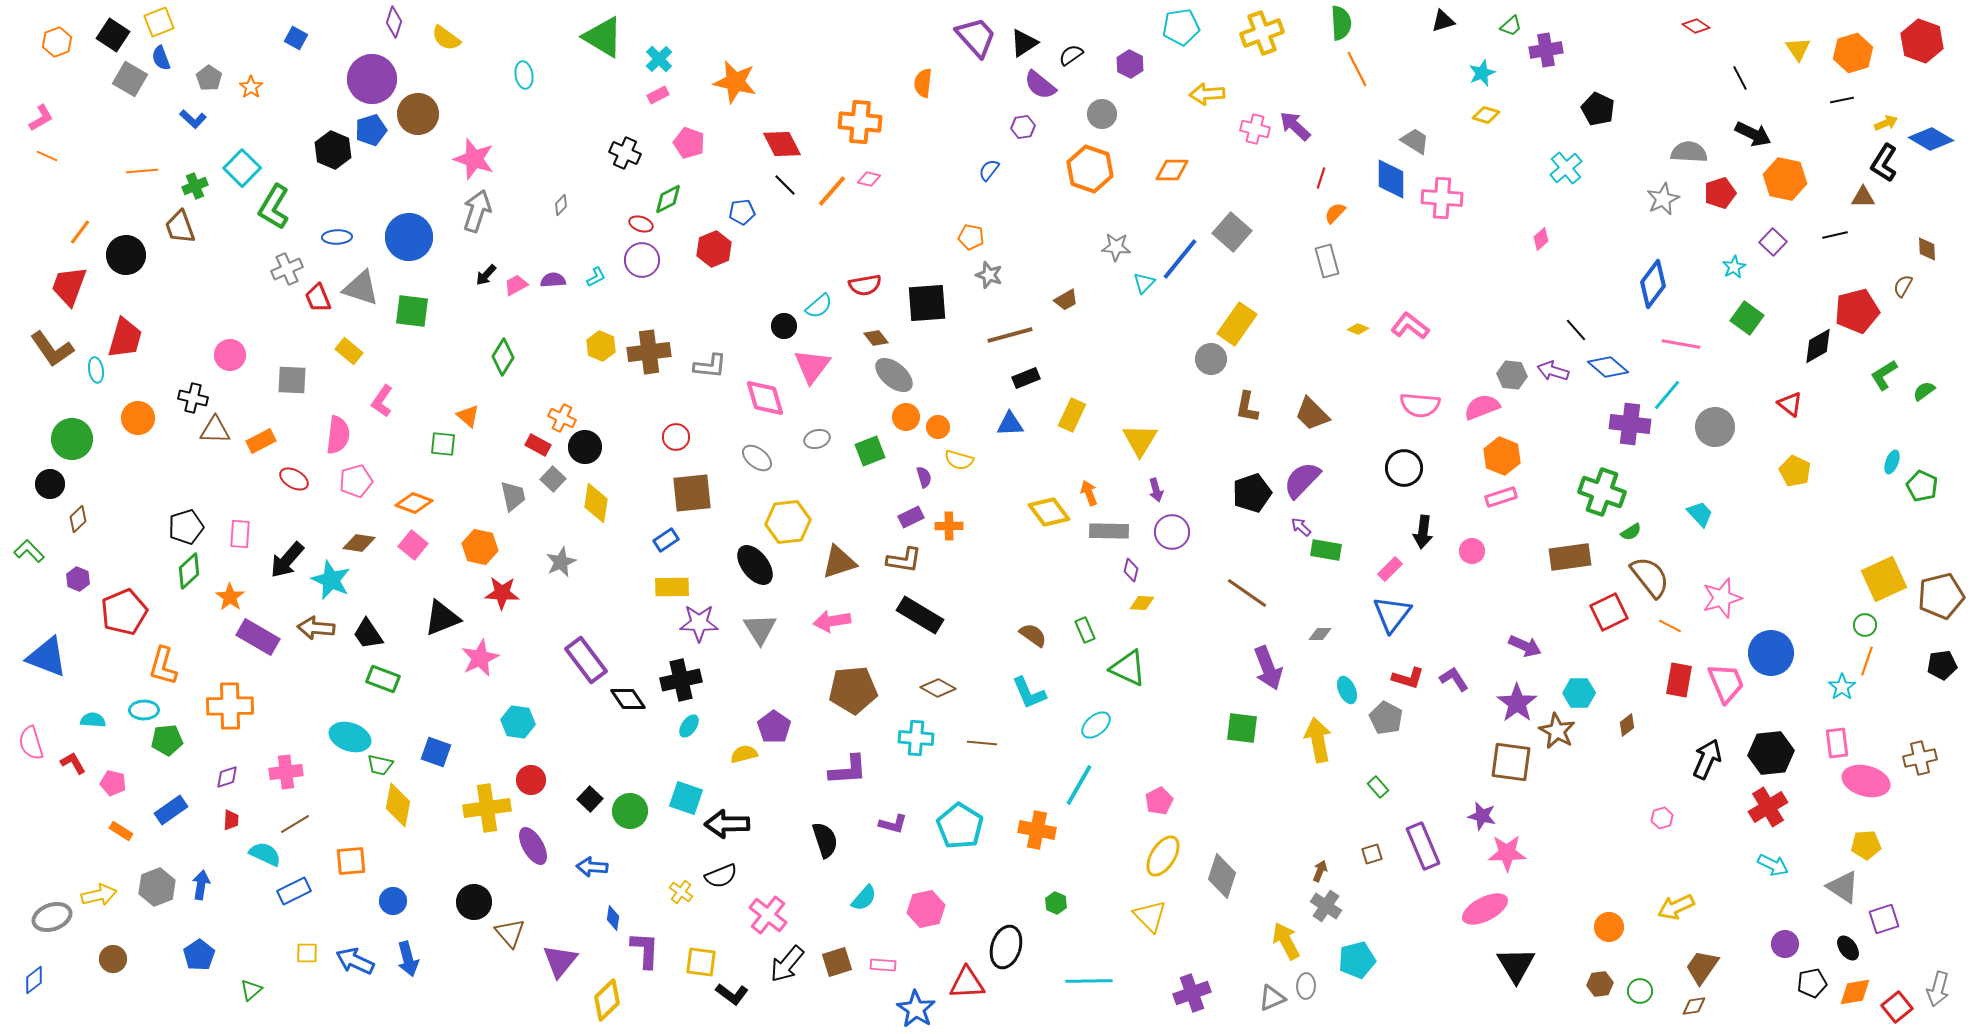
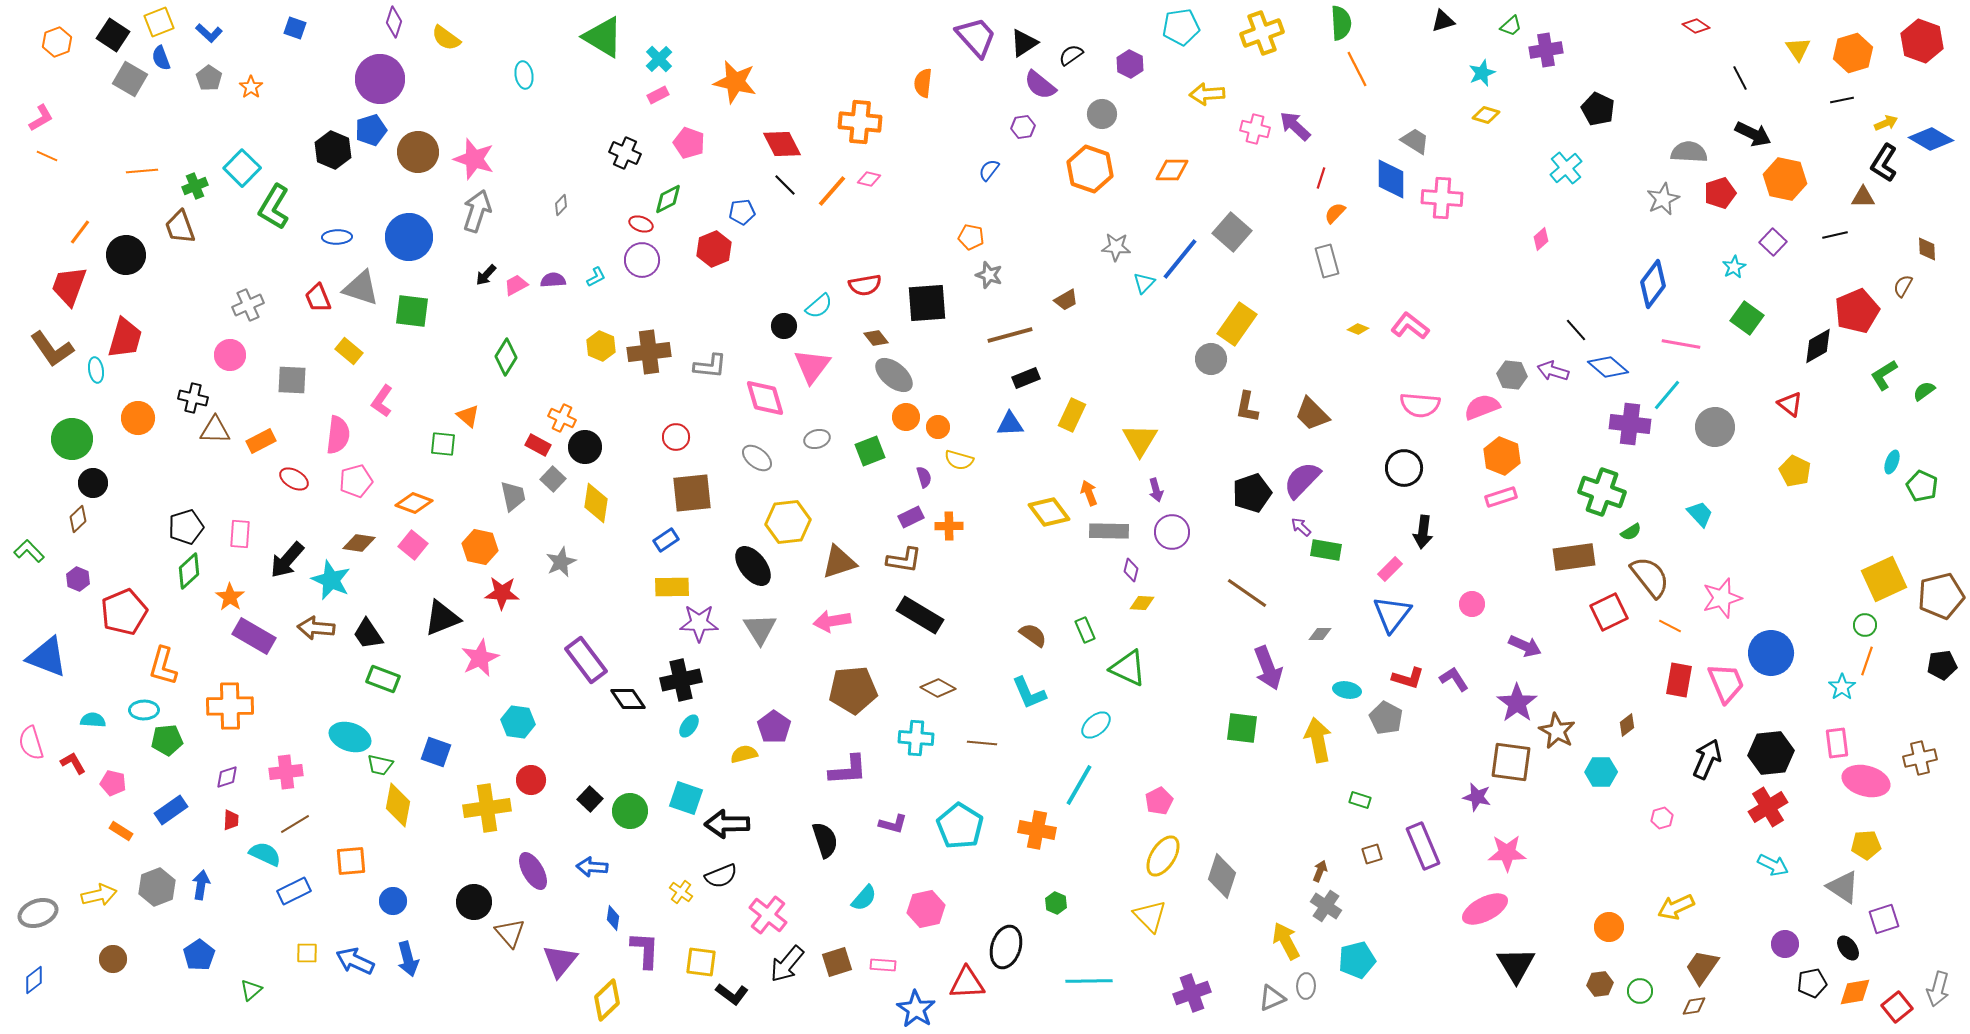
blue square at (296, 38): moved 1 px left, 10 px up; rotated 10 degrees counterclockwise
purple circle at (372, 79): moved 8 px right
brown circle at (418, 114): moved 38 px down
blue L-shape at (193, 119): moved 16 px right, 86 px up
gray cross at (287, 269): moved 39 px left, 36 px down
red pentagon at (1857, 311): rotated 9 degrees counterclockwise
green diamond at (503, 357): moved 3 px right
black circle at (50, 484): moved 43 px right, 1 px up
pink circle at (1472, 551): moved 53 px down
brown rectangle at (1570, 557): moved 4 px right
black ellipse at (755, 565): moved 2 px left, 1 px down
purple rectangle at (258, 637): moved 4 px left, 1 px up
cyan ellipse at (1347, 690): rotated 56 degrees counterclockwise
cyan hexagon at (1579, 693): moved 22 px right, 79 px down
green rectangle at (1378, 787): moved 18 px left, 13 px down; rotated 30 degrees counterclockwise
purple star at (1482, 816): moved 5 px left, 19 px up
purple ellipse at (533, 846): moved 25 px down
gray ellipse at (52, 917): moved 14 px left, 4 px up
